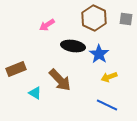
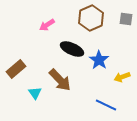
brown hexagon: moved 3 px left; rotated 10 degrees clockwise
black ellipse: moved 1 px left, 3 px down; rotated 15 degrees clockwise
blue star: moved 6 px down
brown rectangle: rotated 18 degrees counterclockwise
yellow arrow: moved 13 px right
cyan triangle: rotated 24 degrees clockwise
blue line: moved 1 px left
